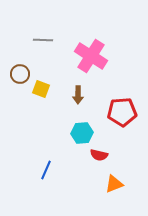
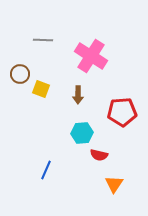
orange triangle: rotated 36 degrees counterclockwise
